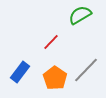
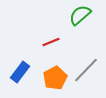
green semicircle: rotated 10 degrees counterclockwise
red line: rotated 24 degrees clockwise
orange pentagon: rotated 10 degrees clockwise
